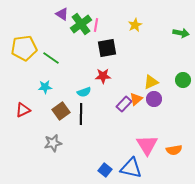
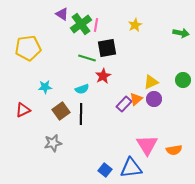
yellow pentagon: moved 4 px right
green line: moved 36 px right; rotated 18 degrees counterclockwise
red star: rotated 28 degrees counterclockwise
cyan semicircle: moved 2 px left, 3 px up
blue triangle: rotated 20 degrees counterclockwise
